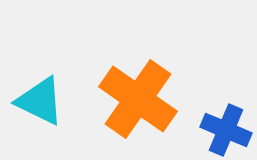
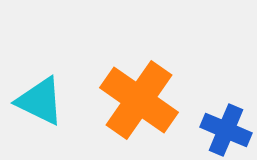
orange cross: moved 1 px right, 1 px down
